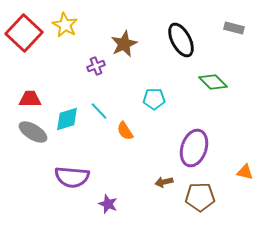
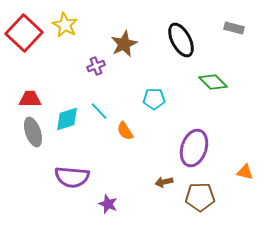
gray ellipse: rotated 40 degrees clockwise
